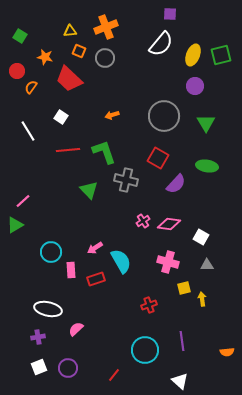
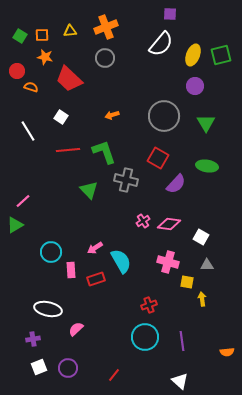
orange square at (79, 51): moved 37 px left, 16 px up; rotated 24 degrees counterclockwise
orange semicircle at (31, 87): rotated 72 degrees clockwise
yellow square at (184, 288): moved 3 px right, 6 px up; rotated 24 degrees clockwise
purple cross at (38, 337): moved 5 px left, 2 px down
cyan circle at (145, 350): moved 13 px up
